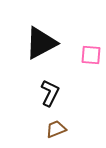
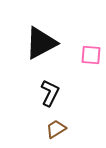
brown trapezoid: rotated 10 degrees counterclockwise
